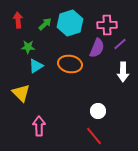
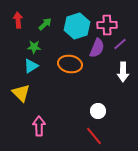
cyan hexagon: moved 7 px right, 3 px down
green star: moved 6 px right
cyan triangle: moved 5 px left
